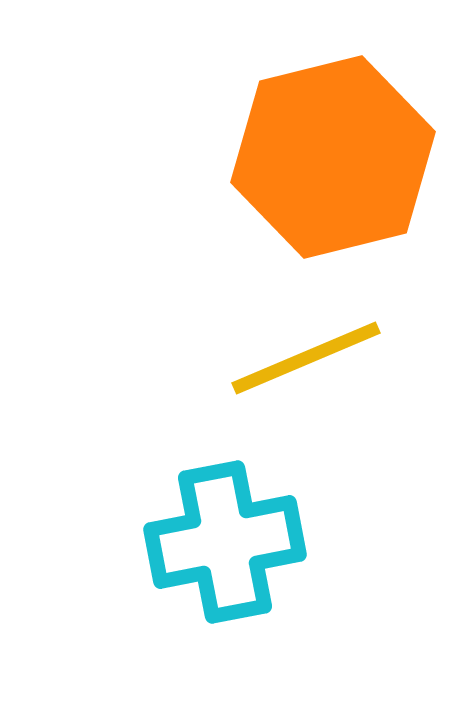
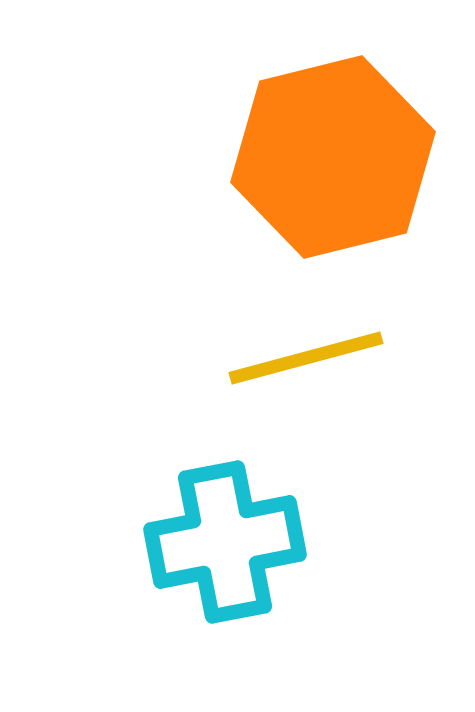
yellow line: rotated 8 degrees clockwise
